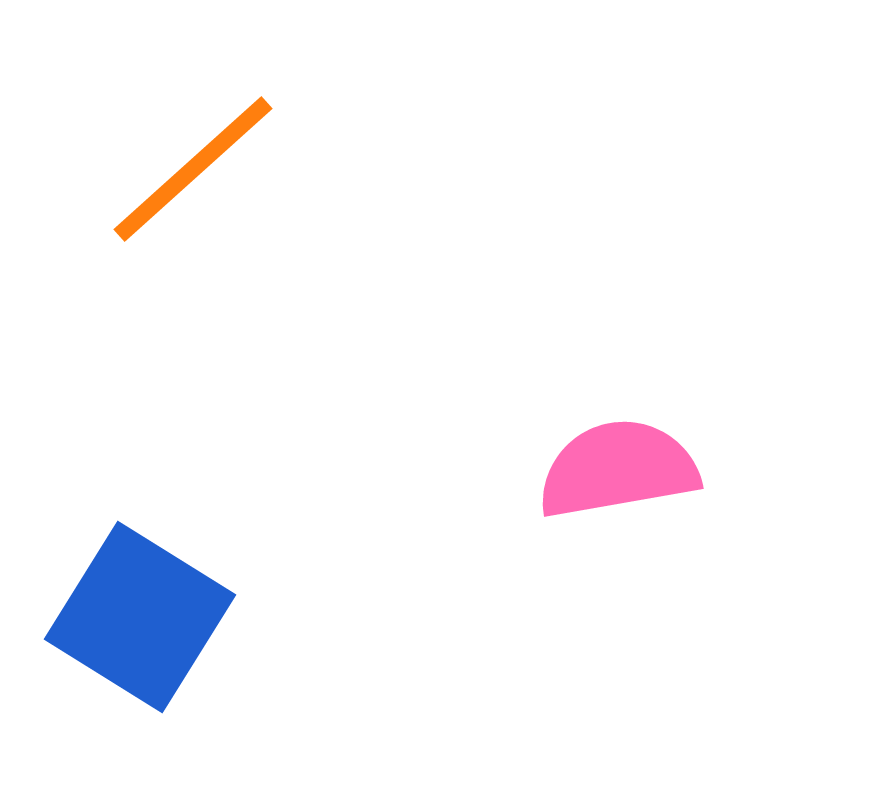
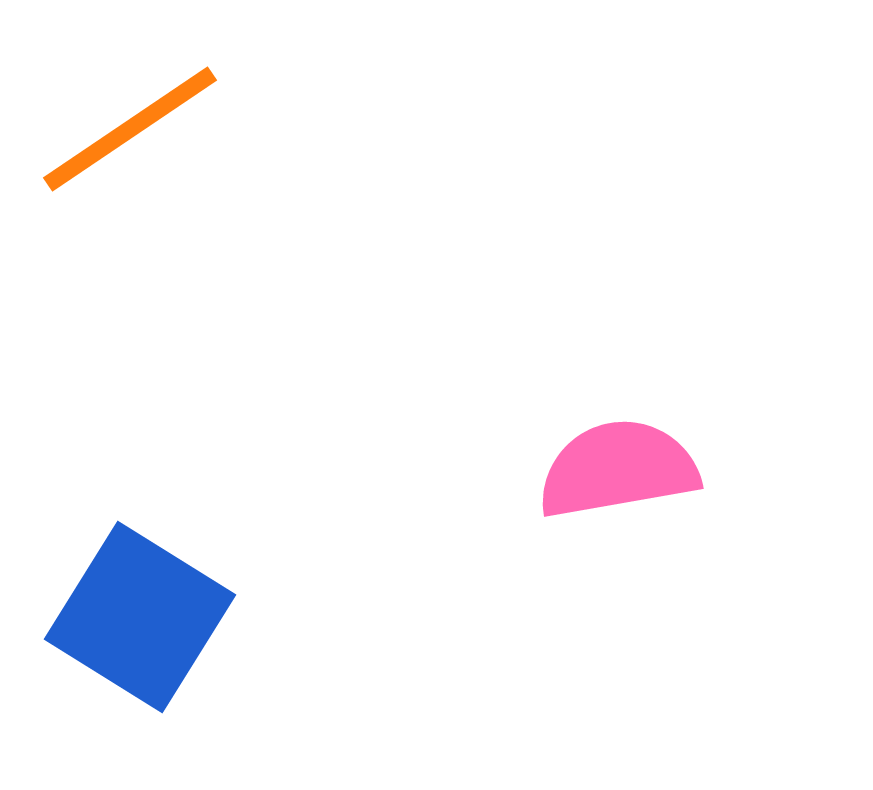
orange line: moved 63 px left, 40 px up; rotated 8 degrees clockwise
